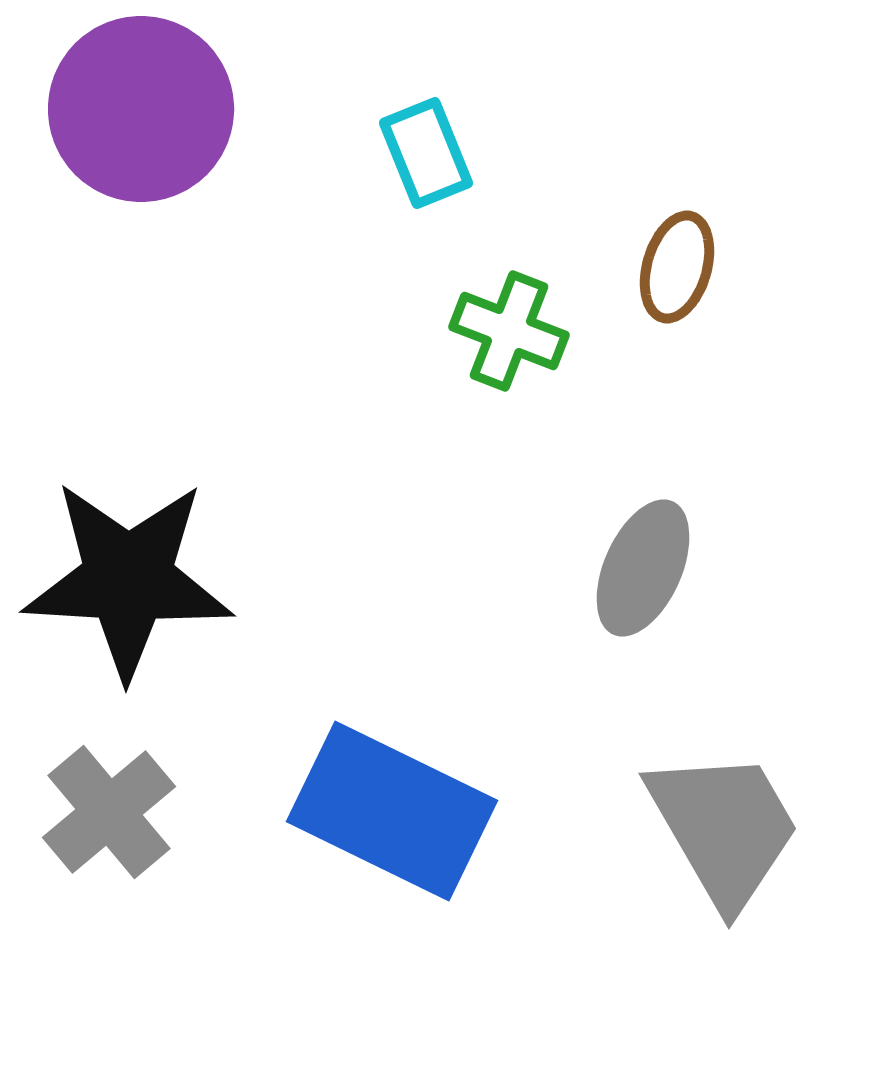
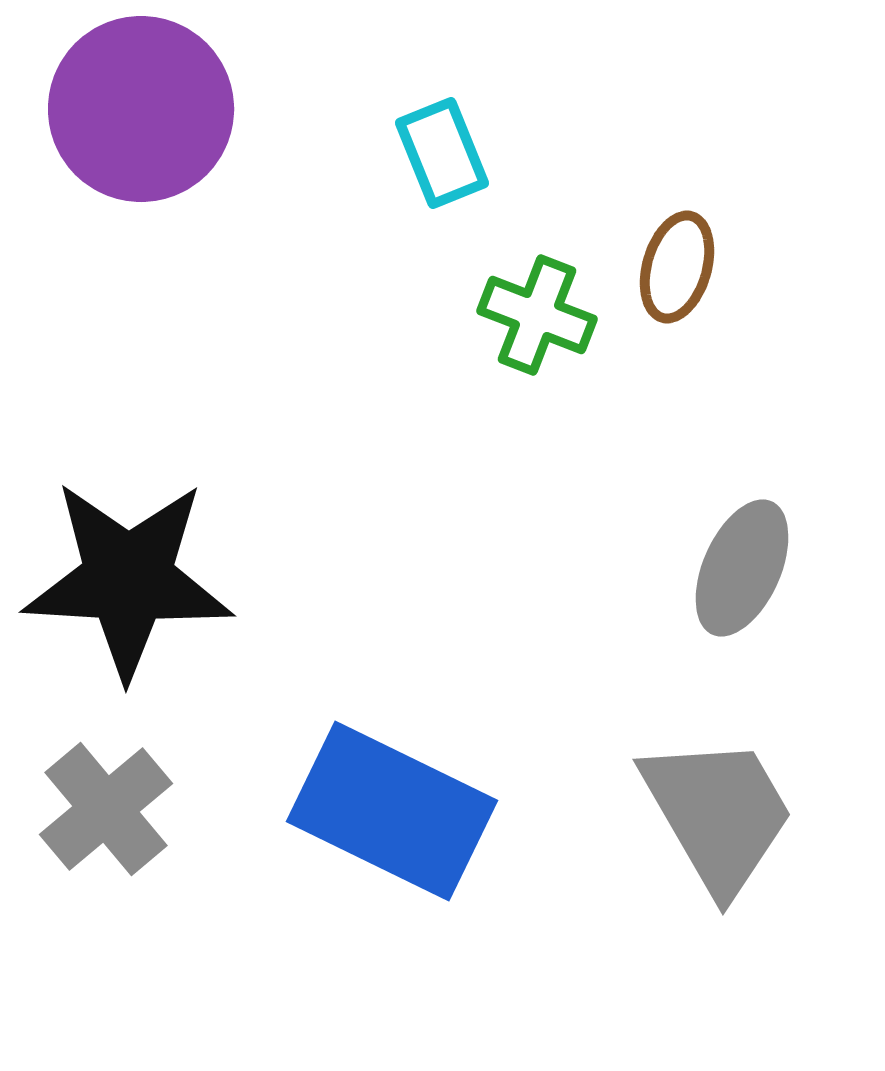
cyan rectangle: moved 16 px right
green cross: moved 28 px right, 16 px up
gray ellipse: moved 99 px right
gray cross: moved 3 px left, 3 px up
gray trapezoid: moved 6 px left, 14 px up
